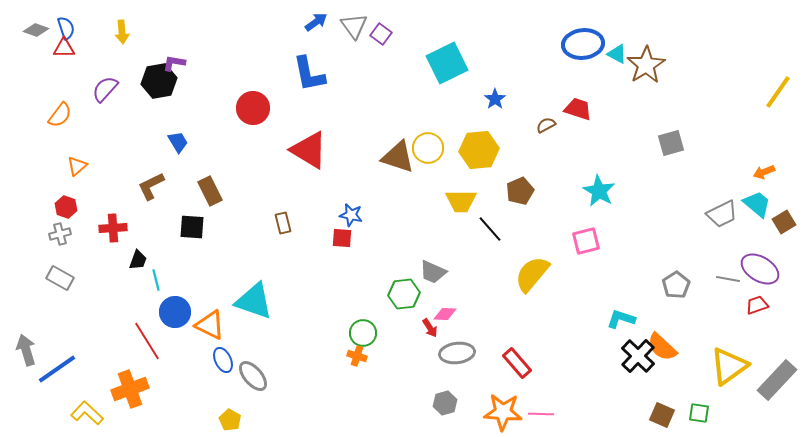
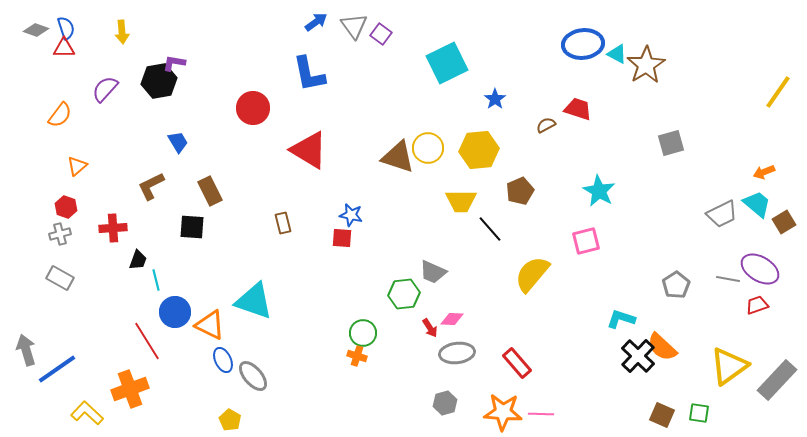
pink diamond at (445, 314): moved 7 px right, 5 px down
